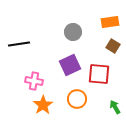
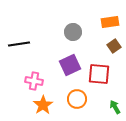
brown square: moved 1 px right; rotated 24 degrees clockwise
